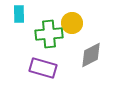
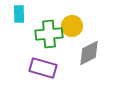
yellow circle: moved 3 px down
gray diamond: moved 2 px left, 2 px up
